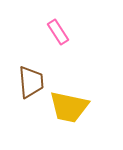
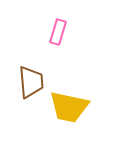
pink rectangle: rotated 50 degrees clockwise
